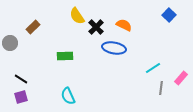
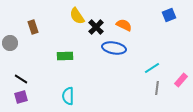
blue square: rotated 24 degrees clockwise
brown rectangle: rotated 64 degrees counterclockwise
cyan line: moved 1 px left
pink rectangle: moved 2 px down
gray line: moved 4 px left
cyan semicircle: rotated 24 degrees clockwise
